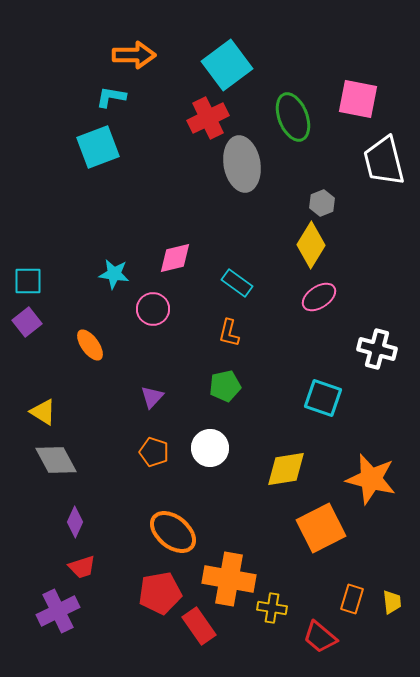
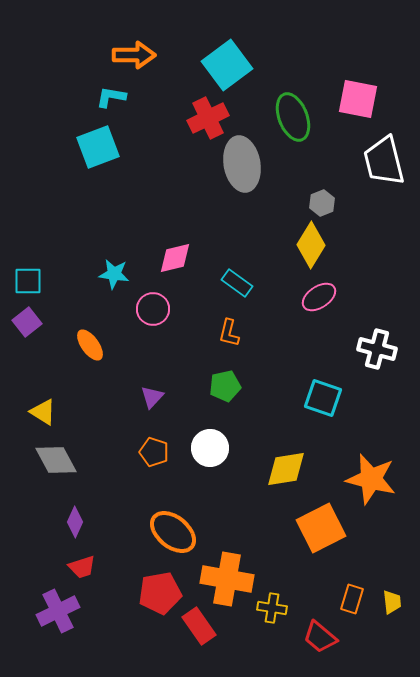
orange cross at (229, 579): moved 2 px left
